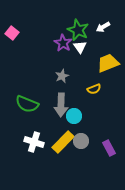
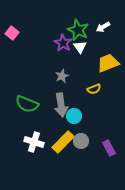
gray arrow: rotated 10 degrees counterclockwise
